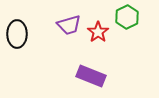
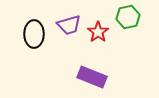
green hexagon: moved 1 px right; rotated 15 degrees clockwise
black ellipse: moved 17 px right
purple rectangle: moved 1 px right, 1 px down
